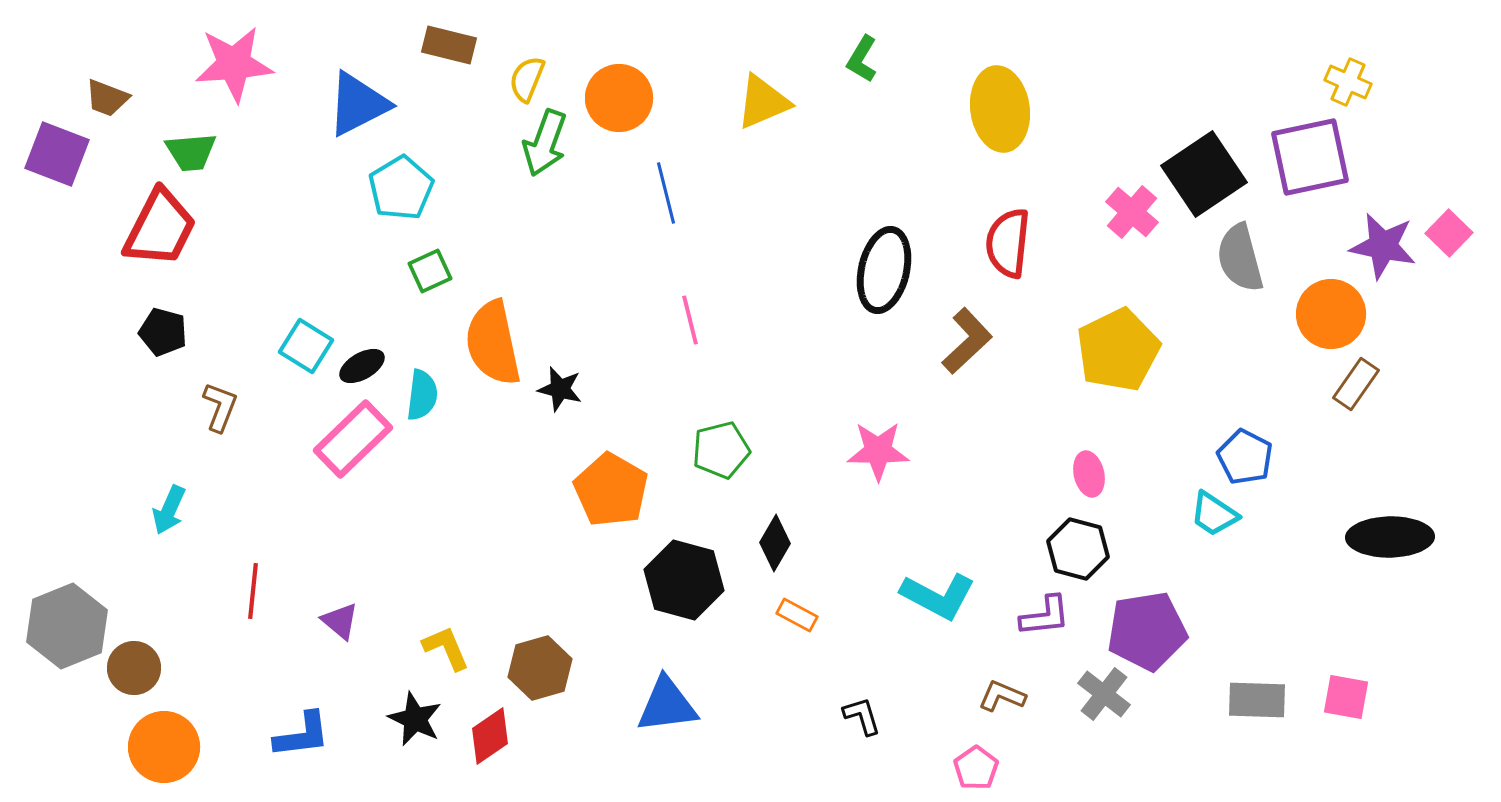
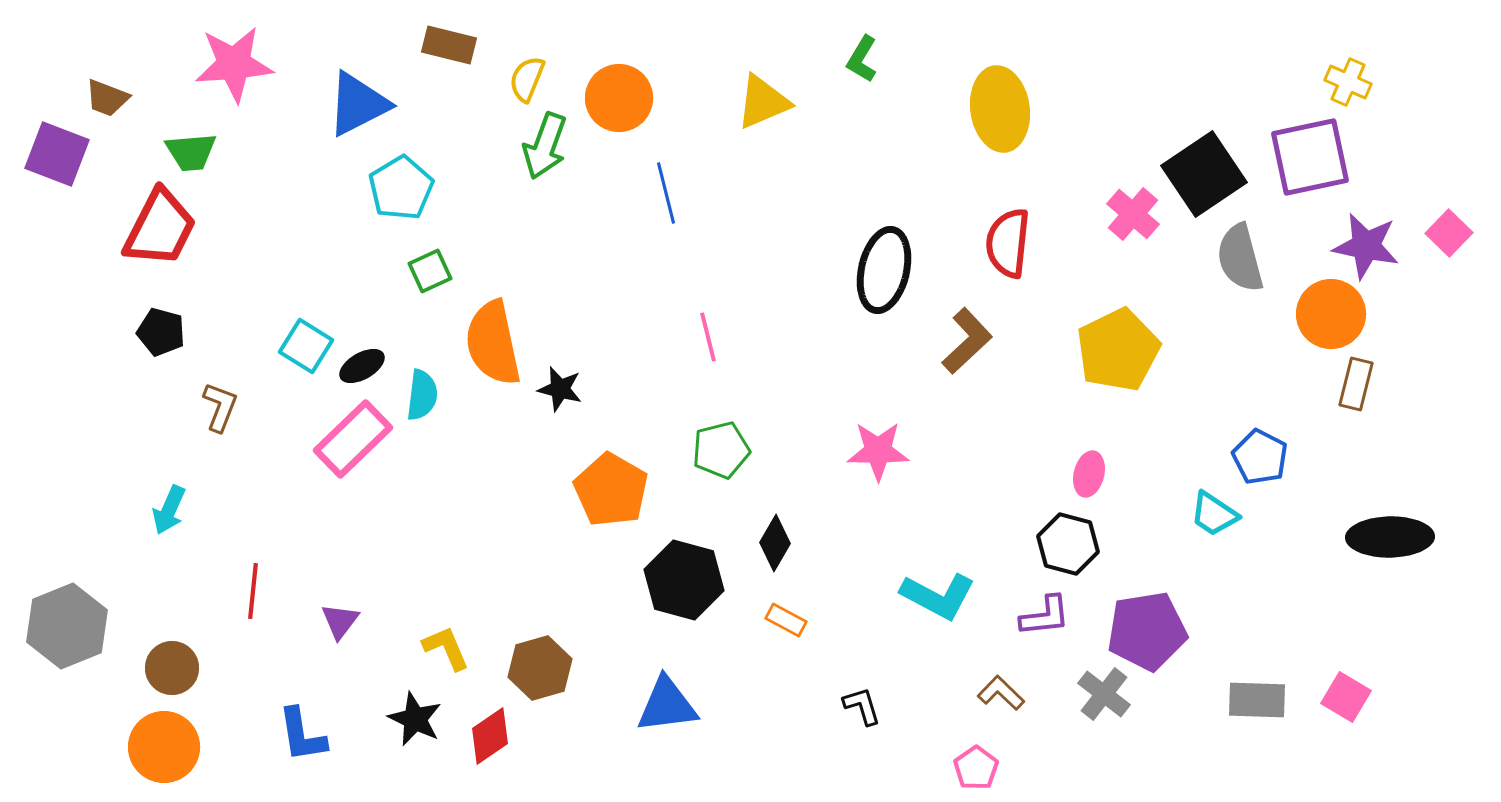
green arrow at (545, 143): moved 3 px down
pink cross at (1132, 212): moved 1 px right, 2 px down
purple star at (1383, 246): moved 17 px left
pink line at (690, 320): moved 18 px right, 17 px down
black pentagon at (163, 332): moved 2 px left
brown rectangle at (1356, 384): rotated 21 degrees counterclockwise
blue pentagon at (1245, 457): moved 15 px right
pink ellipse at (1089, 474): rotated 27 degrees clockwise
black hexagon at (1078, 549): moved 10 px left, 5 px up
orange rectangle at (797, 615): moved 11 px left, 5 px down
purple triangle at (340, 621): rotated 27 degrees clockwise
brown circle at (134, 668): moved 38 px right
brown L-shape at (1002, 696): moved 1 px left, 3 px up; rotated 21 degrees clockwise
pink square at (1346, 697): rotated 21 degrees clockwise
black L-shape at (862, 716): moved 10 px up
blue L-shape at (302, 735): rotated 88 degrees clockwise
